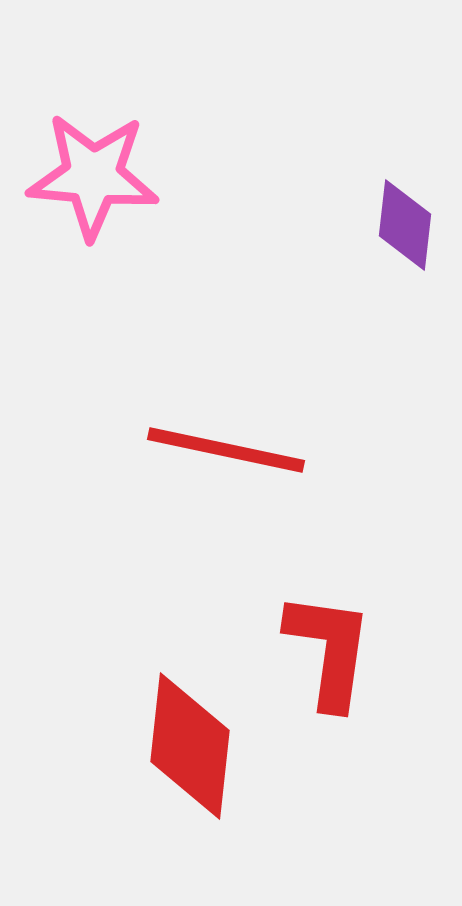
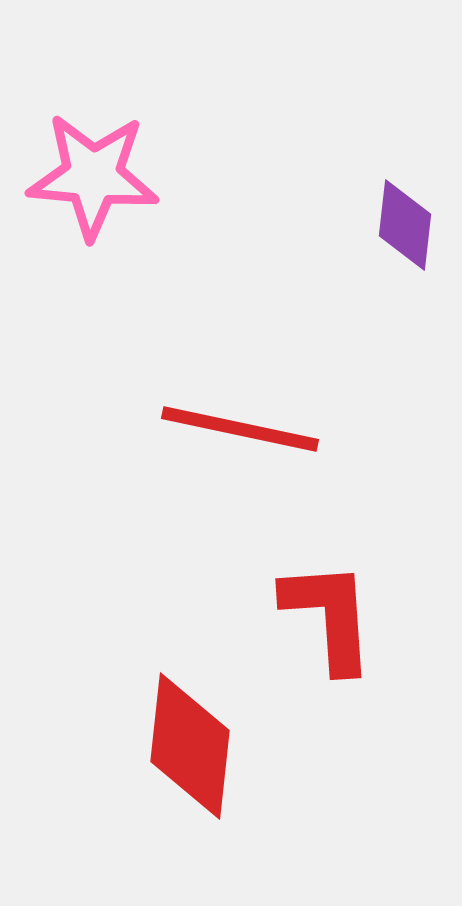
red line: moved 14 px right, 21 px up
red L-shape: moved 34 px up; rotated 12 degrees counterclockwise
